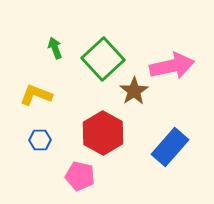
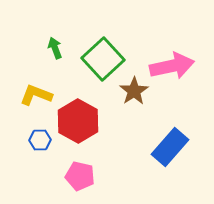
red hexagon: moved 25 px left, 12 px up
